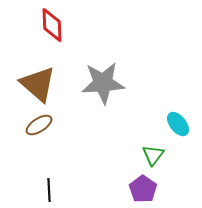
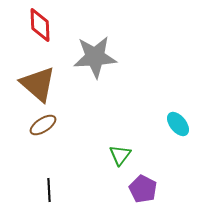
red diamond: moved 12 px left
gray star: moved 8 px left, 26 px up
brown ellipse: moved 4 px right
green triangle: moved 33 px left
purple pentagon: rotated 8 degrees counterclockwise
